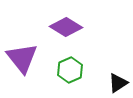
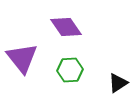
purple diamond: rotated 24 degrees clockwise
green hexagon: rotated 20 degrees clockwise
